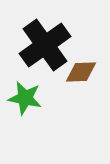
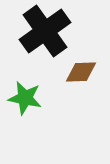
black cross: moved 14 px up
